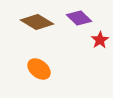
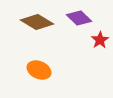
orange ellipse: moved 1 px down; rotated 15 degrees counterclockwise
